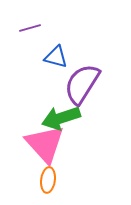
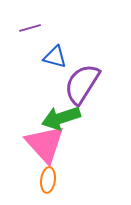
blue triangle: moved 1 px left
